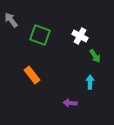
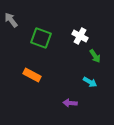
green square: moved 1 px right, 3 px down
orange rectangle: rotated 24 degrees counterclockwise
cyan arrow: rotated 120 degrees clockwise
